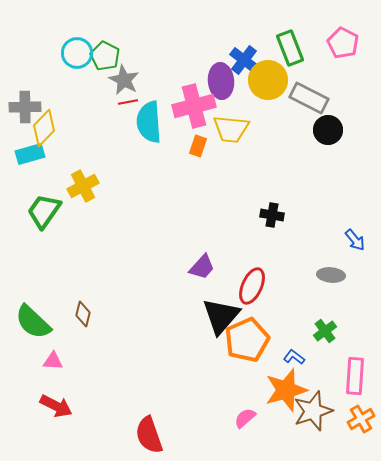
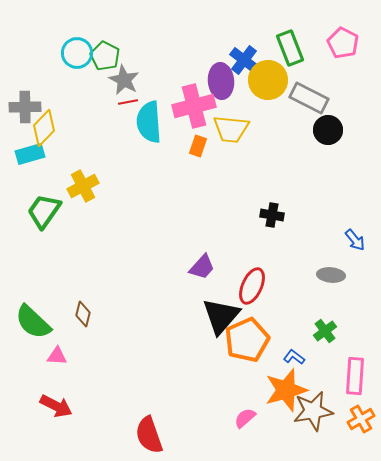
pink triangle: moved 4 px right, 5 px up
brown star: rotated 9 degrees clockwise
